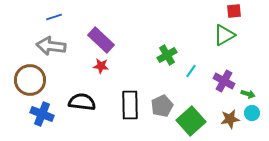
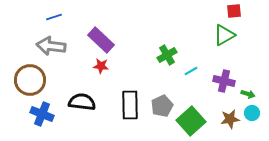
cyan line: rotated 24 degrees clockwise
purple cross: rotated 15 degrees counterclockwise
